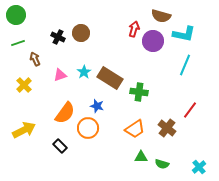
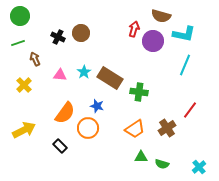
green circle: moved 4 px right, 1 px down
pink triangle: rotated 24 degrees clockwise
brown cross: rotated 18 degrees clockwise
